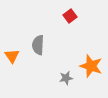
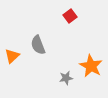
gray semicircle: rotated 24 degrees counterclockwise
orange triangle: rotated 21 degrees clockwise
orange star: rotated 10 degrees clockwise
